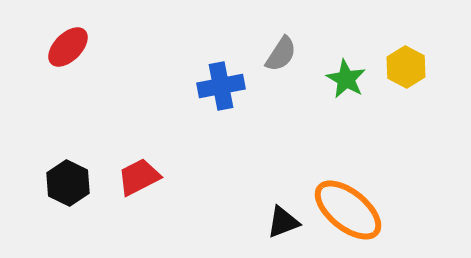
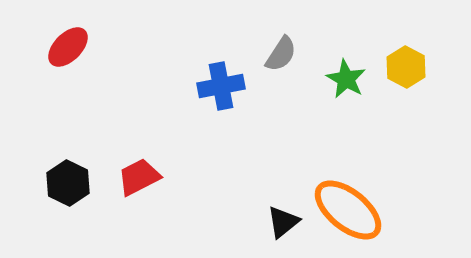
black triangle: rotated 18 degrees counterclockwise
